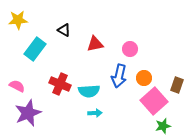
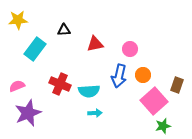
black triangle: rotated 32 degrees counterclockwise
orange circle: moved 1 px left, 3 px up
pink semicircle: rotated 49 degrees counterclockwise
